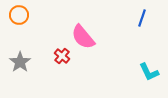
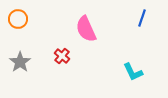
orange circle: moved 1 px left, 4 px down
pink semicircle: moved 3 px right, 8 px up; rotated 16 degrees clockwise
cyan L-shape: moved 16 px left
